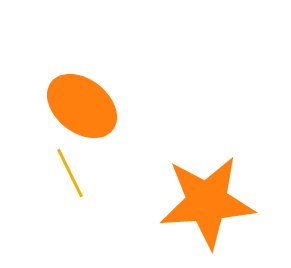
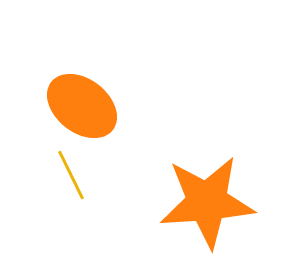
yellow line: moved 1 px right, 2 px down
